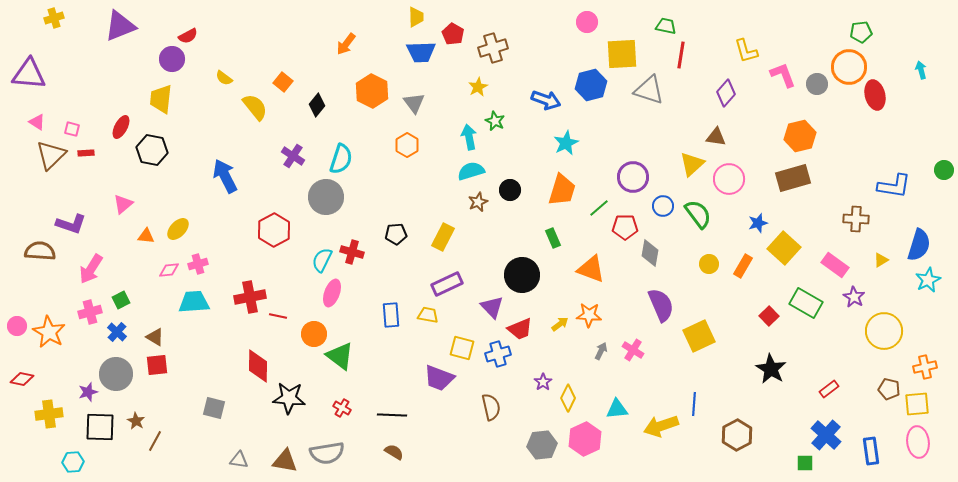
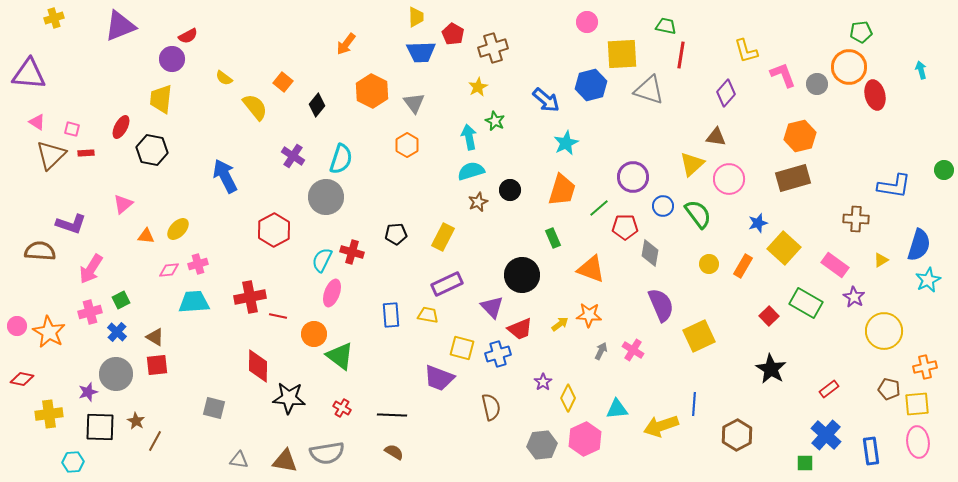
blue arrow at (546, 100): rotated 20 degrees clockwise
